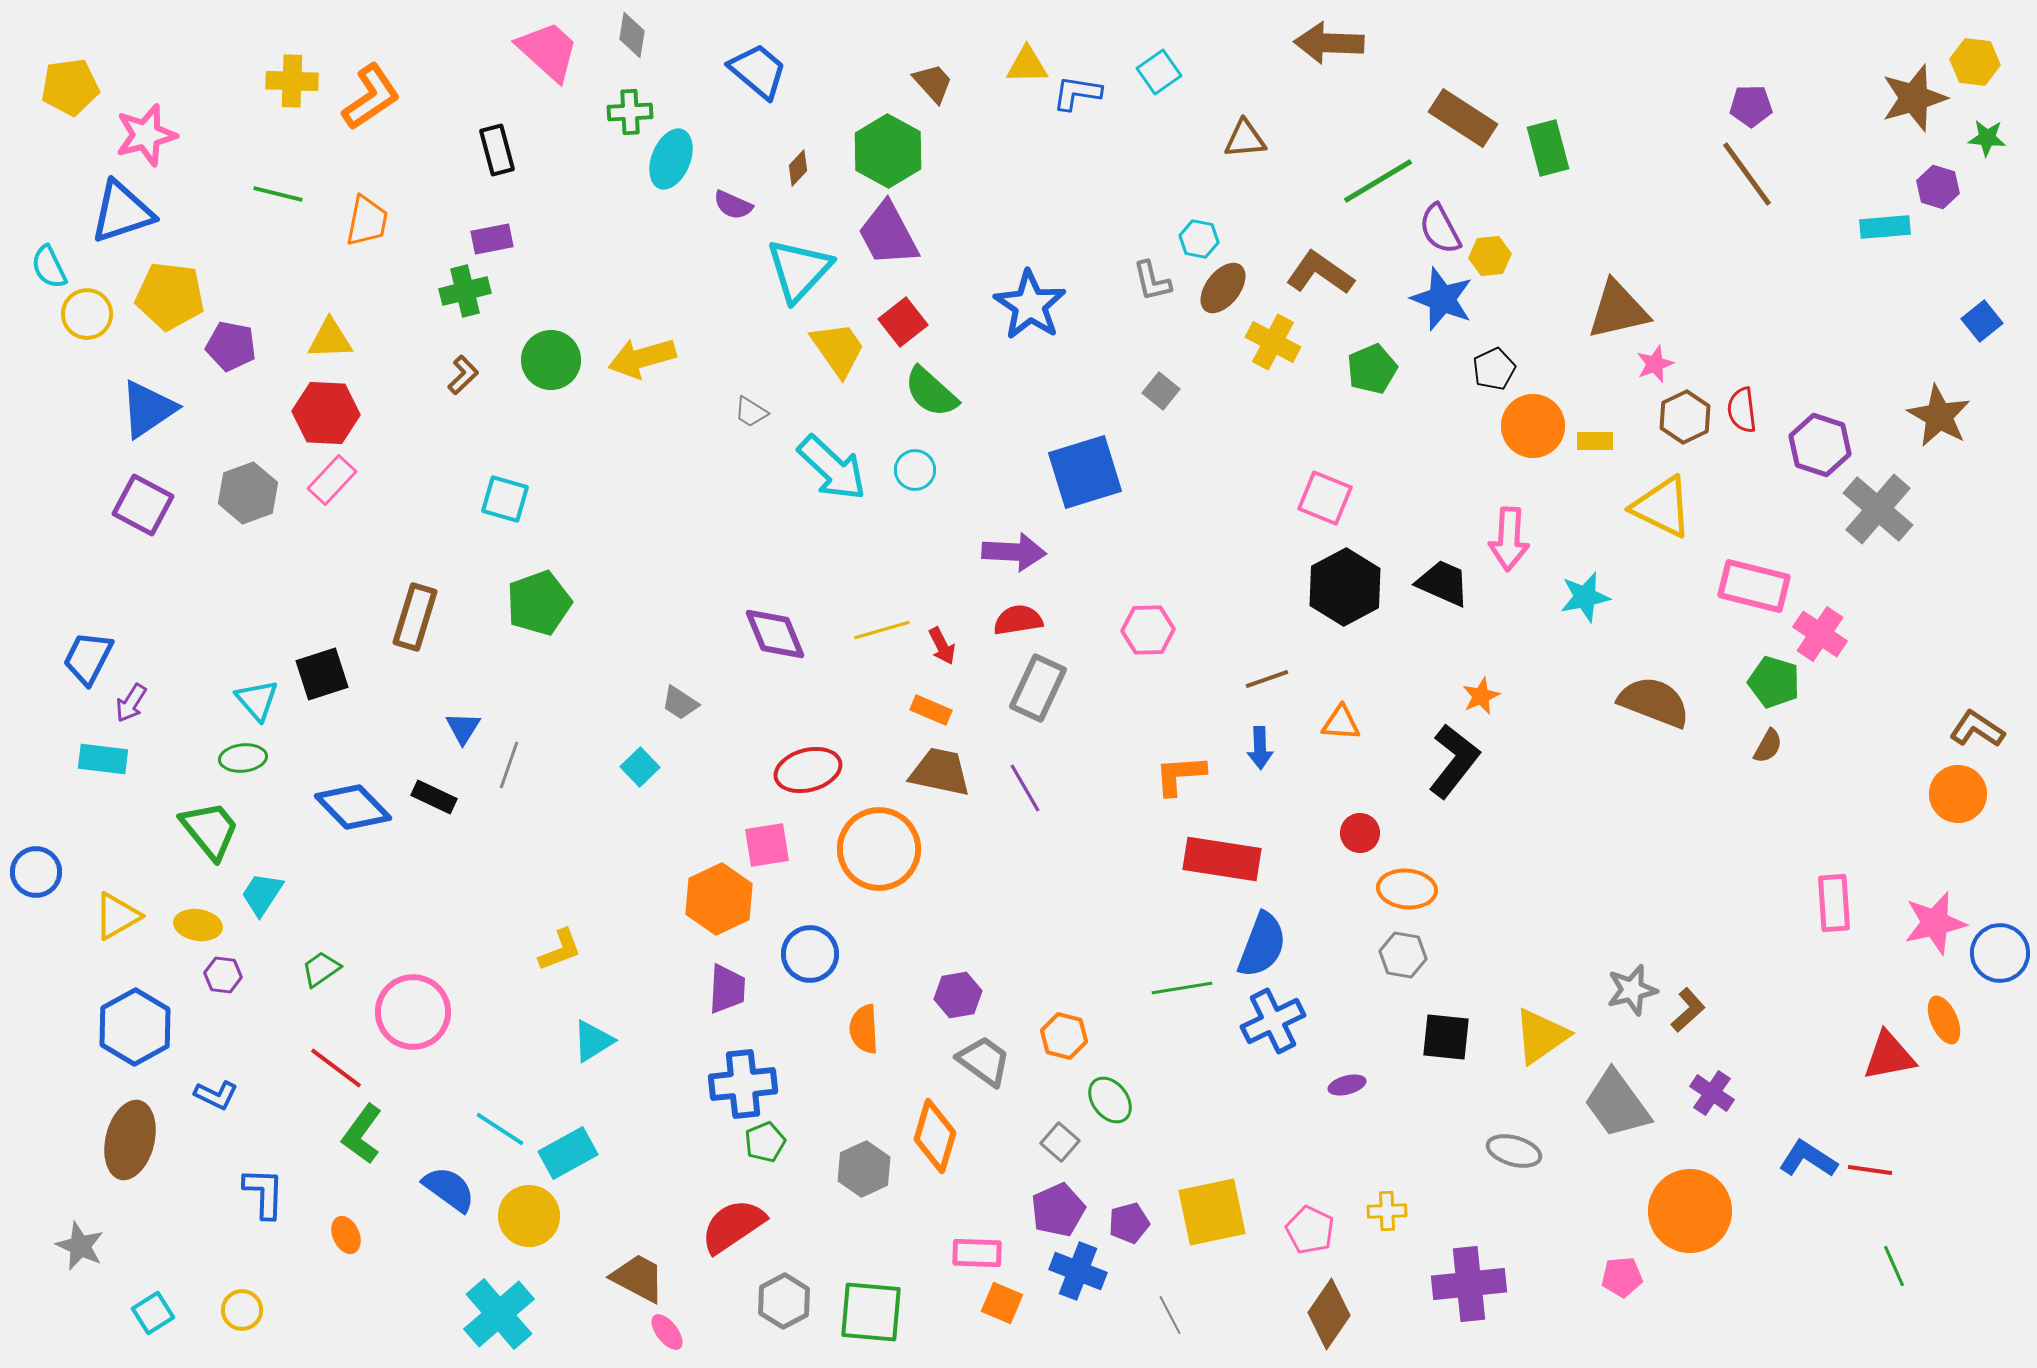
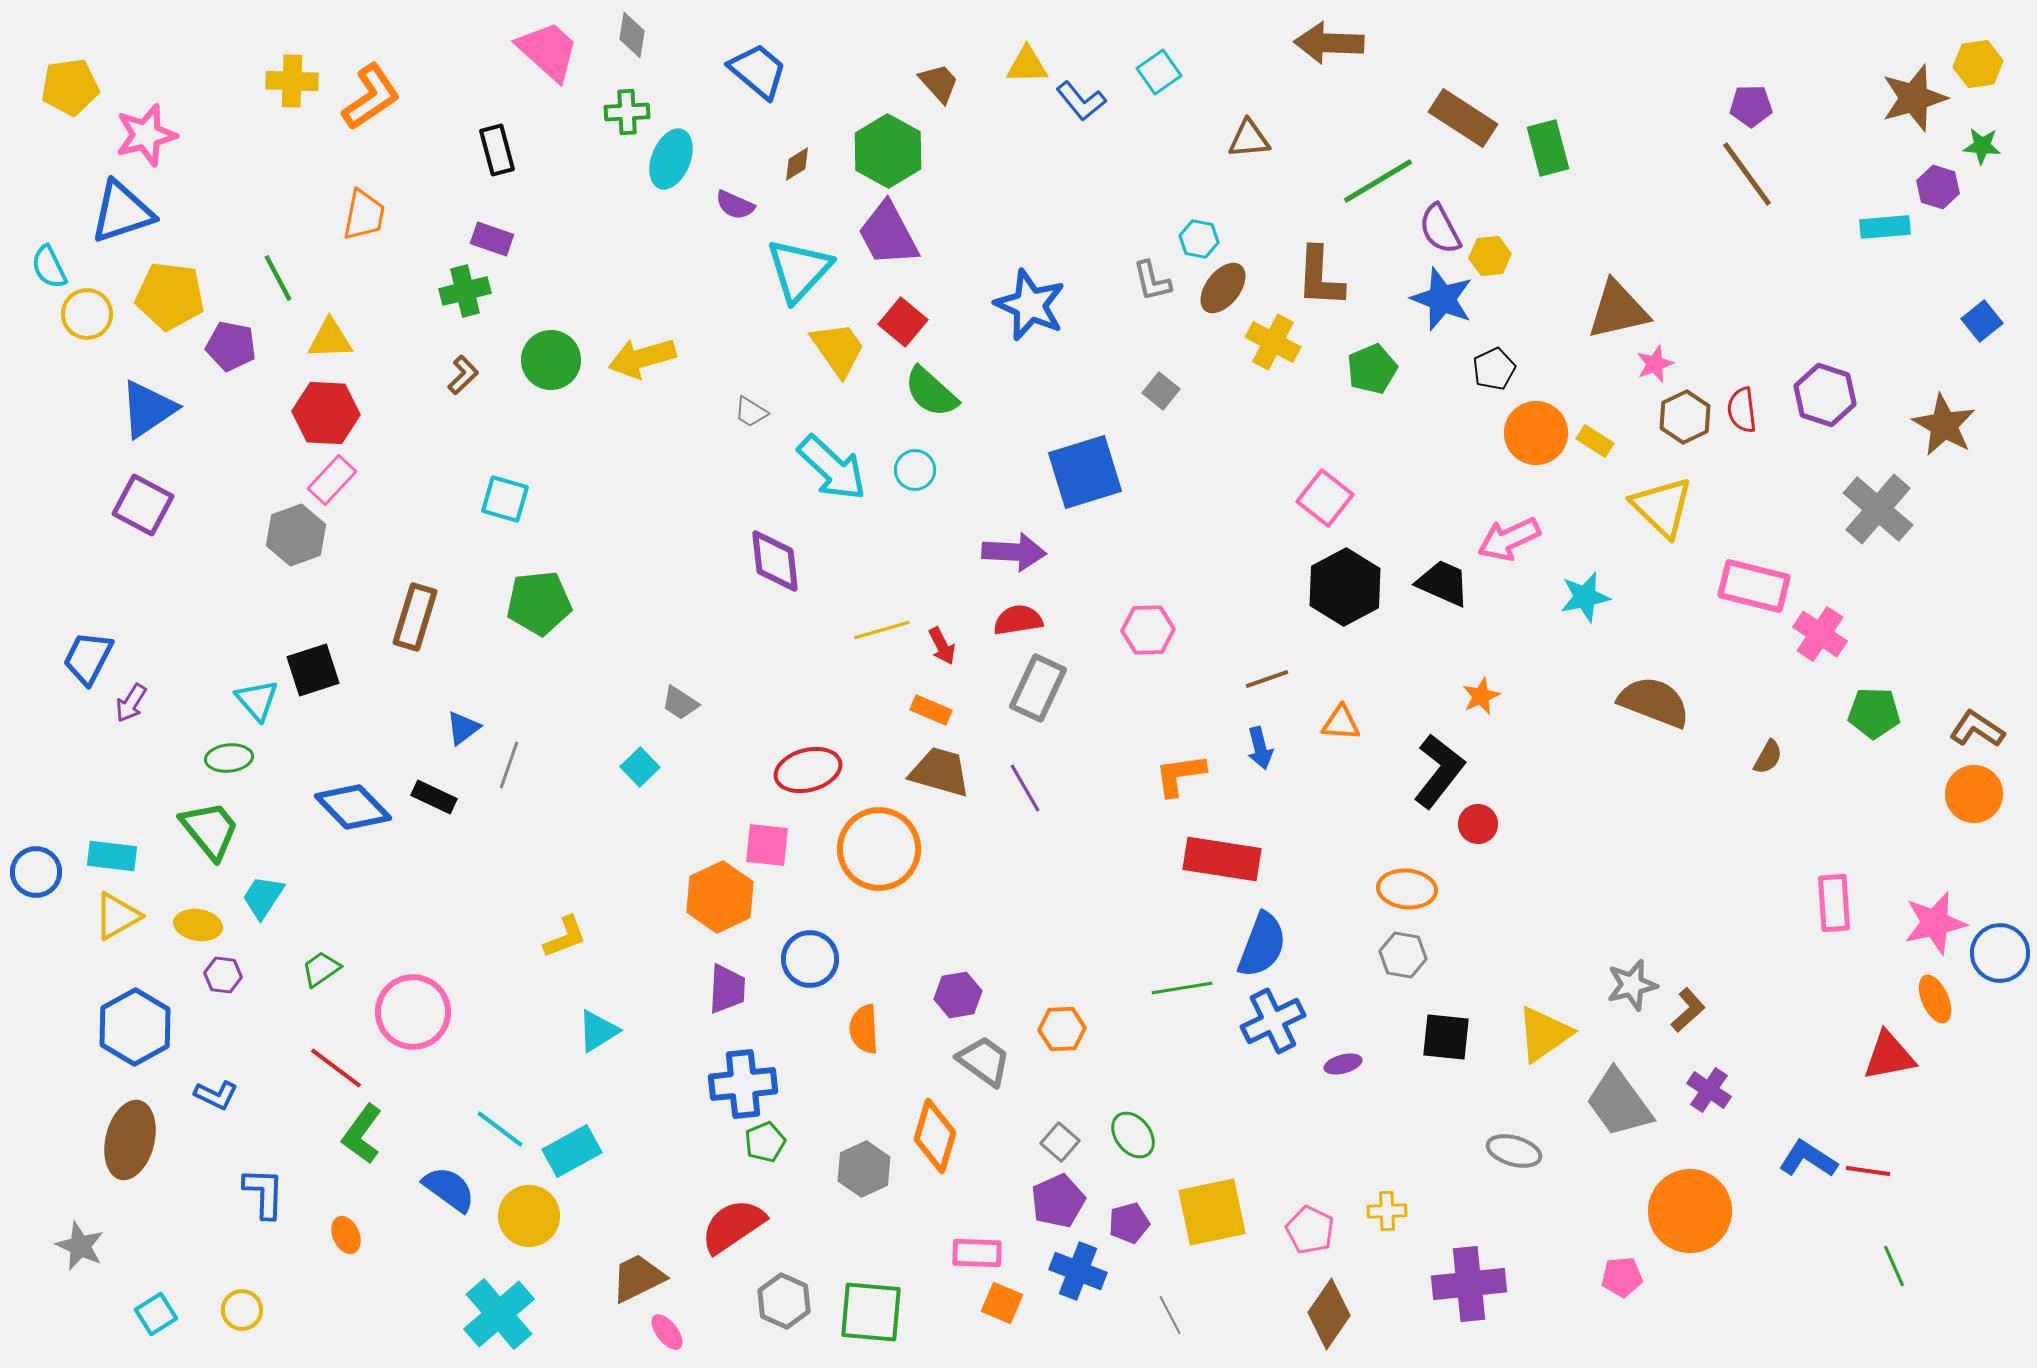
yellow hexagon at (1975, 62): moved 3 px right, 2 px down; rotated 15 degrees counterclockwise
brown trapezoid at (933, 83): moved 6 px right
blue L-shape at (1077, 93): moved 4 px right, 8 px down; rotated 138 degrees counterclockwise
green cross at (630, 112): moved 3 px left
green star at (1987, 138): moved 5 px left, 8 px down
brown triangle at (1245, 139): moved 4 px right
brown diamond at (798, 168): moved 1 px left, 4 px up; rotated 15 degrees clockwise
green line at (278, 194): moved 84 px down; rotated 48 degrees clockwise
purple semicircle at (733, 205): moved 2 px right
orange trapezoid at (367, 221): moved 3 px left, 6 px up
purple rectangle at (492, 239): rotated 30 degrees clockwise
brown L-shape at (1320, 273): moved 4 px down; rotated 122 degrees counterclockwise
blue star at (1030, 305): rotated 10 degrees counterclockwise
red square at (903, 322): rotated 12 degrees counterclockwise
brown star at (1939, 416): moved 5 px right, 9 px down
orange circle at (1533, 426): moved 3 px right, 7 px down
yellow rectangle at (1595, 441): rotated 33 degrees clockwise
purple hexagon at (1820, 445): moved 5 px right, 50 px up
gray hexagon at (248, 493): moved 48 px right, 42 px down
pink square at (1325, 498): rotated 16 degrees clockwise
yellow triangle at (1662, 507): rotated 18 degrees clockwise
pink arrow at (1509, 539): rotated 62 degrees clockwise
green pentagon at (539, 603): rotated 14 degrees clockwise
purple diamond at (775, 634): moved 73 px up; rotated 16 degrees clockwise
black square at (322, 674): moved 9 px left, 4 px up
green pentagon at (1774, 682): moved 100 px right, 31 px down; rotated 15 degrees counterclockwise
blue triangle at (463, 728): rotated 21 degrees clockwise
brown semicircle at (1768, 746): moved 11 px down
blue arrow at (1260, 748): rotated 12 degrees counterclockwise
green ellipse at (243, 758): moved 14 px left
cyan rectangle at (103, 759): moved 9 px right, 97 px down
black L-shape at (1454, 761): moved 15 px left, 10 px down
brown trapezoid at (940, 772): rotated 4 degrees clockwise
orange L-shape at (1180, 775): rotated 4 degrees counterclockwise
orange circle at (1958, 794): moved 16 px right
red circle at (1360, 833): moved 118 px right, 9 px up
pink square at (767, 845): rotated 15 degrees clockwise
cyan trapezoid at (262, 894): moved 1 px right, 3 px down
orange hexagon at (719, 899): moved 1 px right, 2 px up
yellow L-shape at (560, 950): moved 5 px right, 13 px up
blue circle at (810, 954): moved 5 px down
gray star at (1632, 990): moved 5 px up
orange ellipse at (1944, 1020): moved 9 px left, 21 px up
orange hexagon at (1064, 1036): moved 2 px left, 7 px up; rotated 18 degrees counterclockwise
yellow triangle at (1541, 1036): moved 3 px right, 2 px up
cyan triangle at (593, 1041): moved 5 px right, 10 px up
purple ellipse at (1347, 1085): moved 4 px left, 21 px up
purple cross at (1712, 1093): moved 3 px left, 3 px up
green ellipse at (1110, 1100): moved 23 px right, 35 px down
gray trapezoid at (1617, 1104): moved 2 px right, 1 px up
cyan line at (500, 1129): rotated 4 degrees clockwise
cyan rectangle at (568, 1153): moved 4 px right, 2 px up
red line at (1870, 1170): moved 2 px left, 1 px down
purple pentagon at (1058, 1210): moved 9 px up
brown trapezoid at (638, 1278): rotated 54 degrees counterclockwise
gray hexagon at (784, 1301): rotated 8 degrees counterclockwise
cyan square at (153, 1313): moved 3 px right, 1 px down
